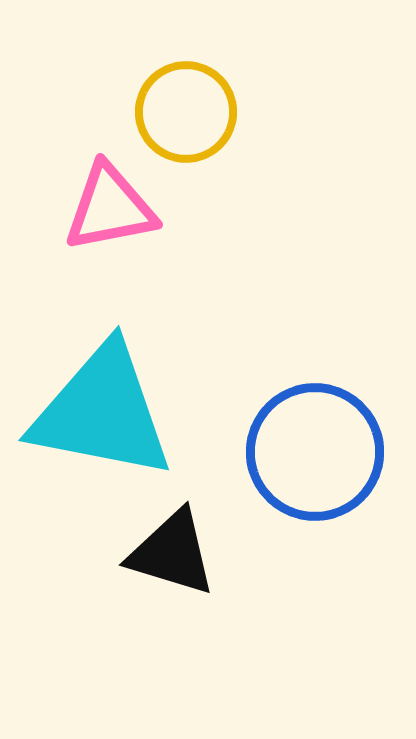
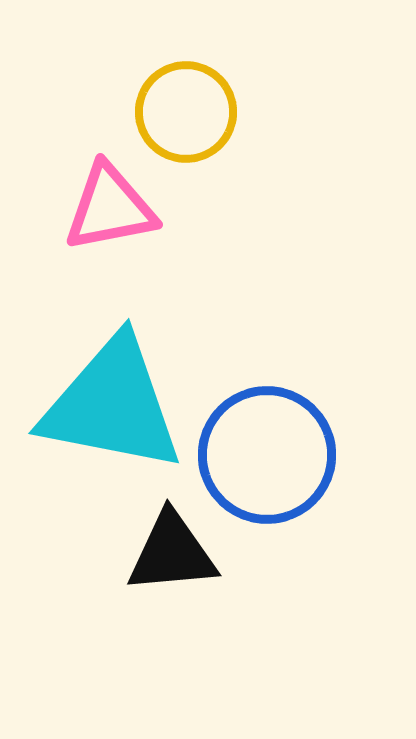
cyan triangle: moved 10 px right, 7 px up
blue circle: moved 48 px left, 3 px down
black triangle: rotated 22 degrees counterclockwise
